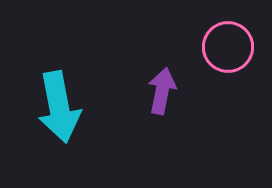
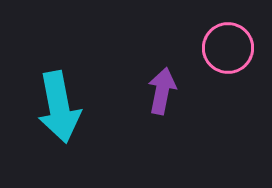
pink circle: moved 1 px down
